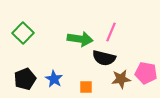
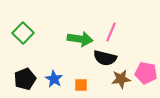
black semicircle: moved 1 px right
orange square: moved 5 px left, 2 px up
